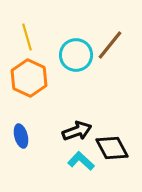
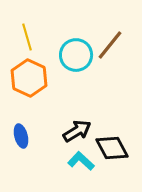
black arrow: rotated 12 degrees counterclockwise
